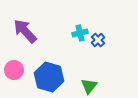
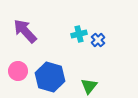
cyan cross: moved 1 px left, 1 px down
pink circle: moved 4 px right, 1 px down
blue hexagon: moved 1 px right
